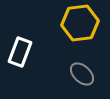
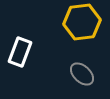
yellow hexagon: moved 2 px right, 1 px up
